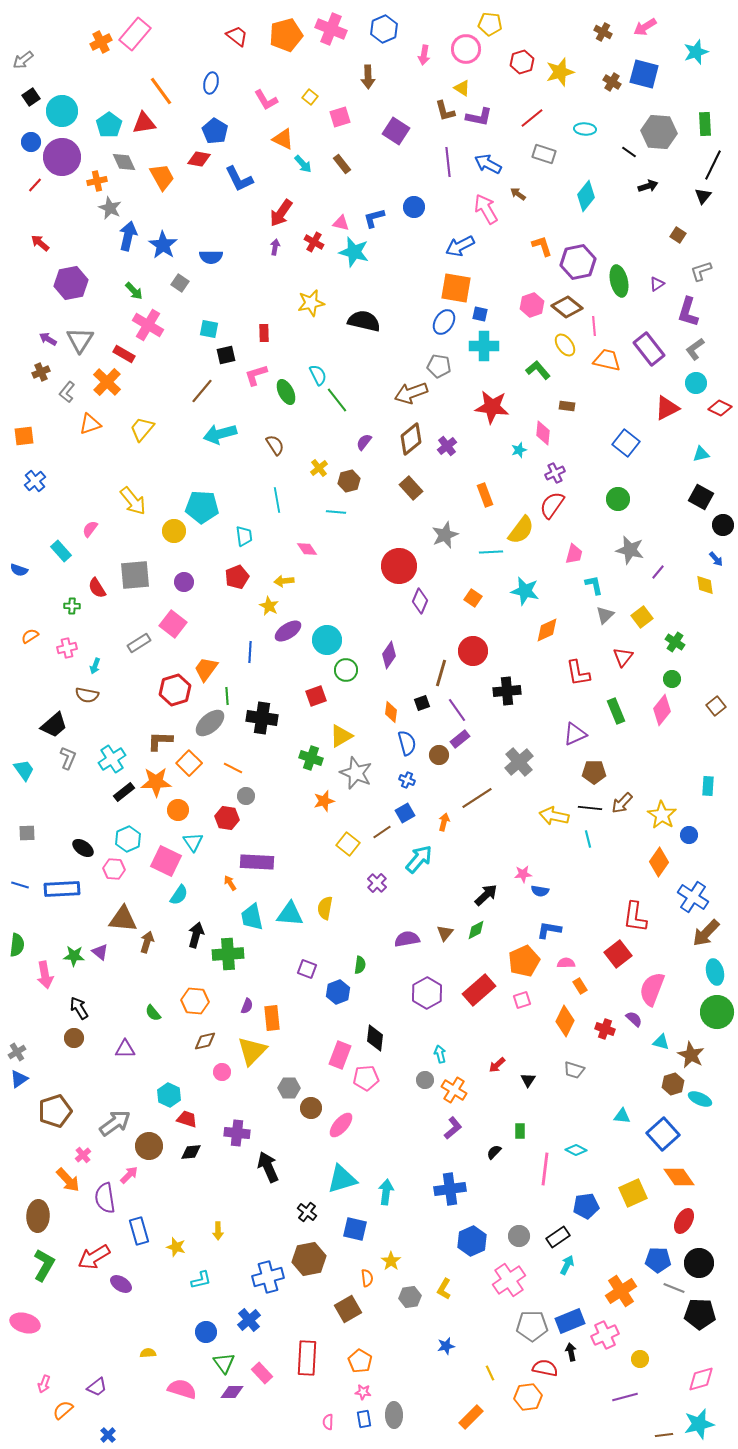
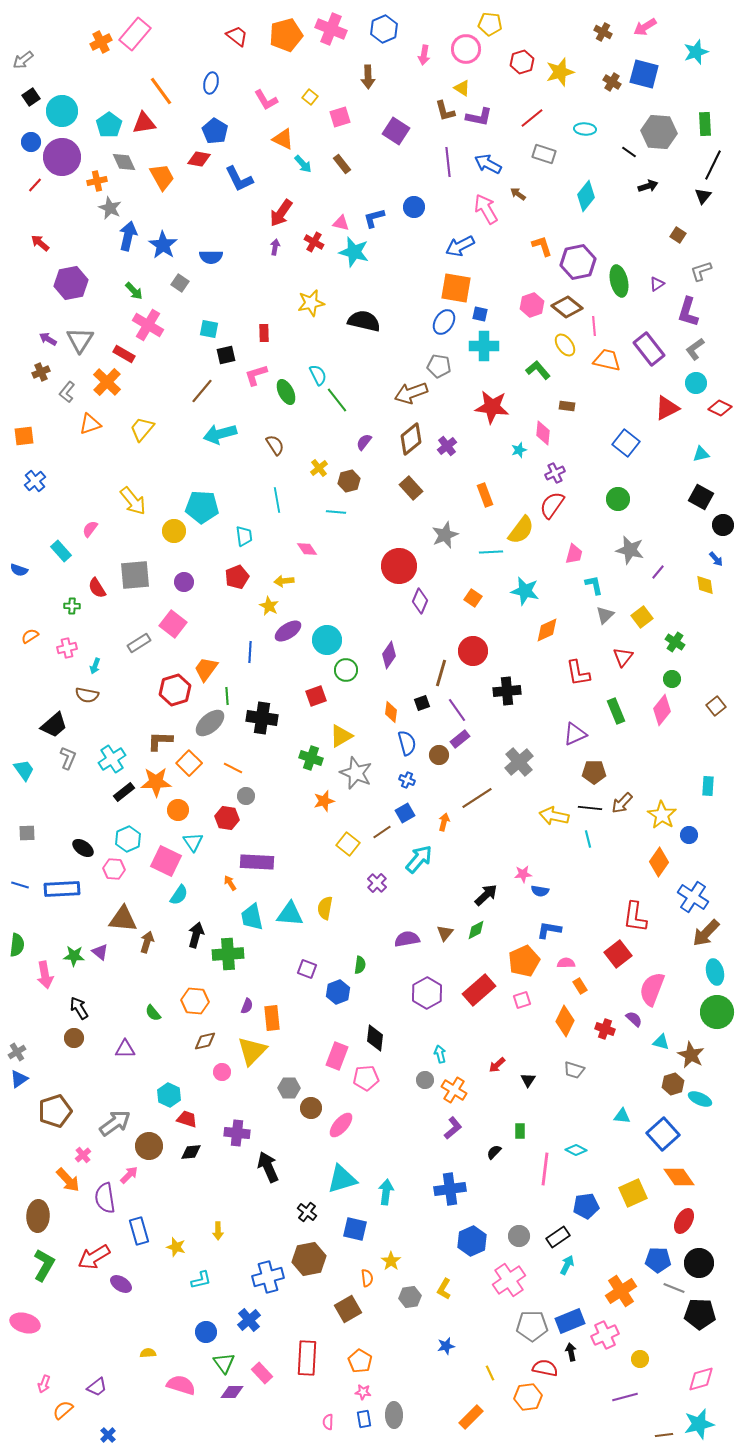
pink rectangle at (340, 1055): moved 3 px left, 1 px down
pink semicircle at (182, 1389): moved 1 px left, 4 px up
